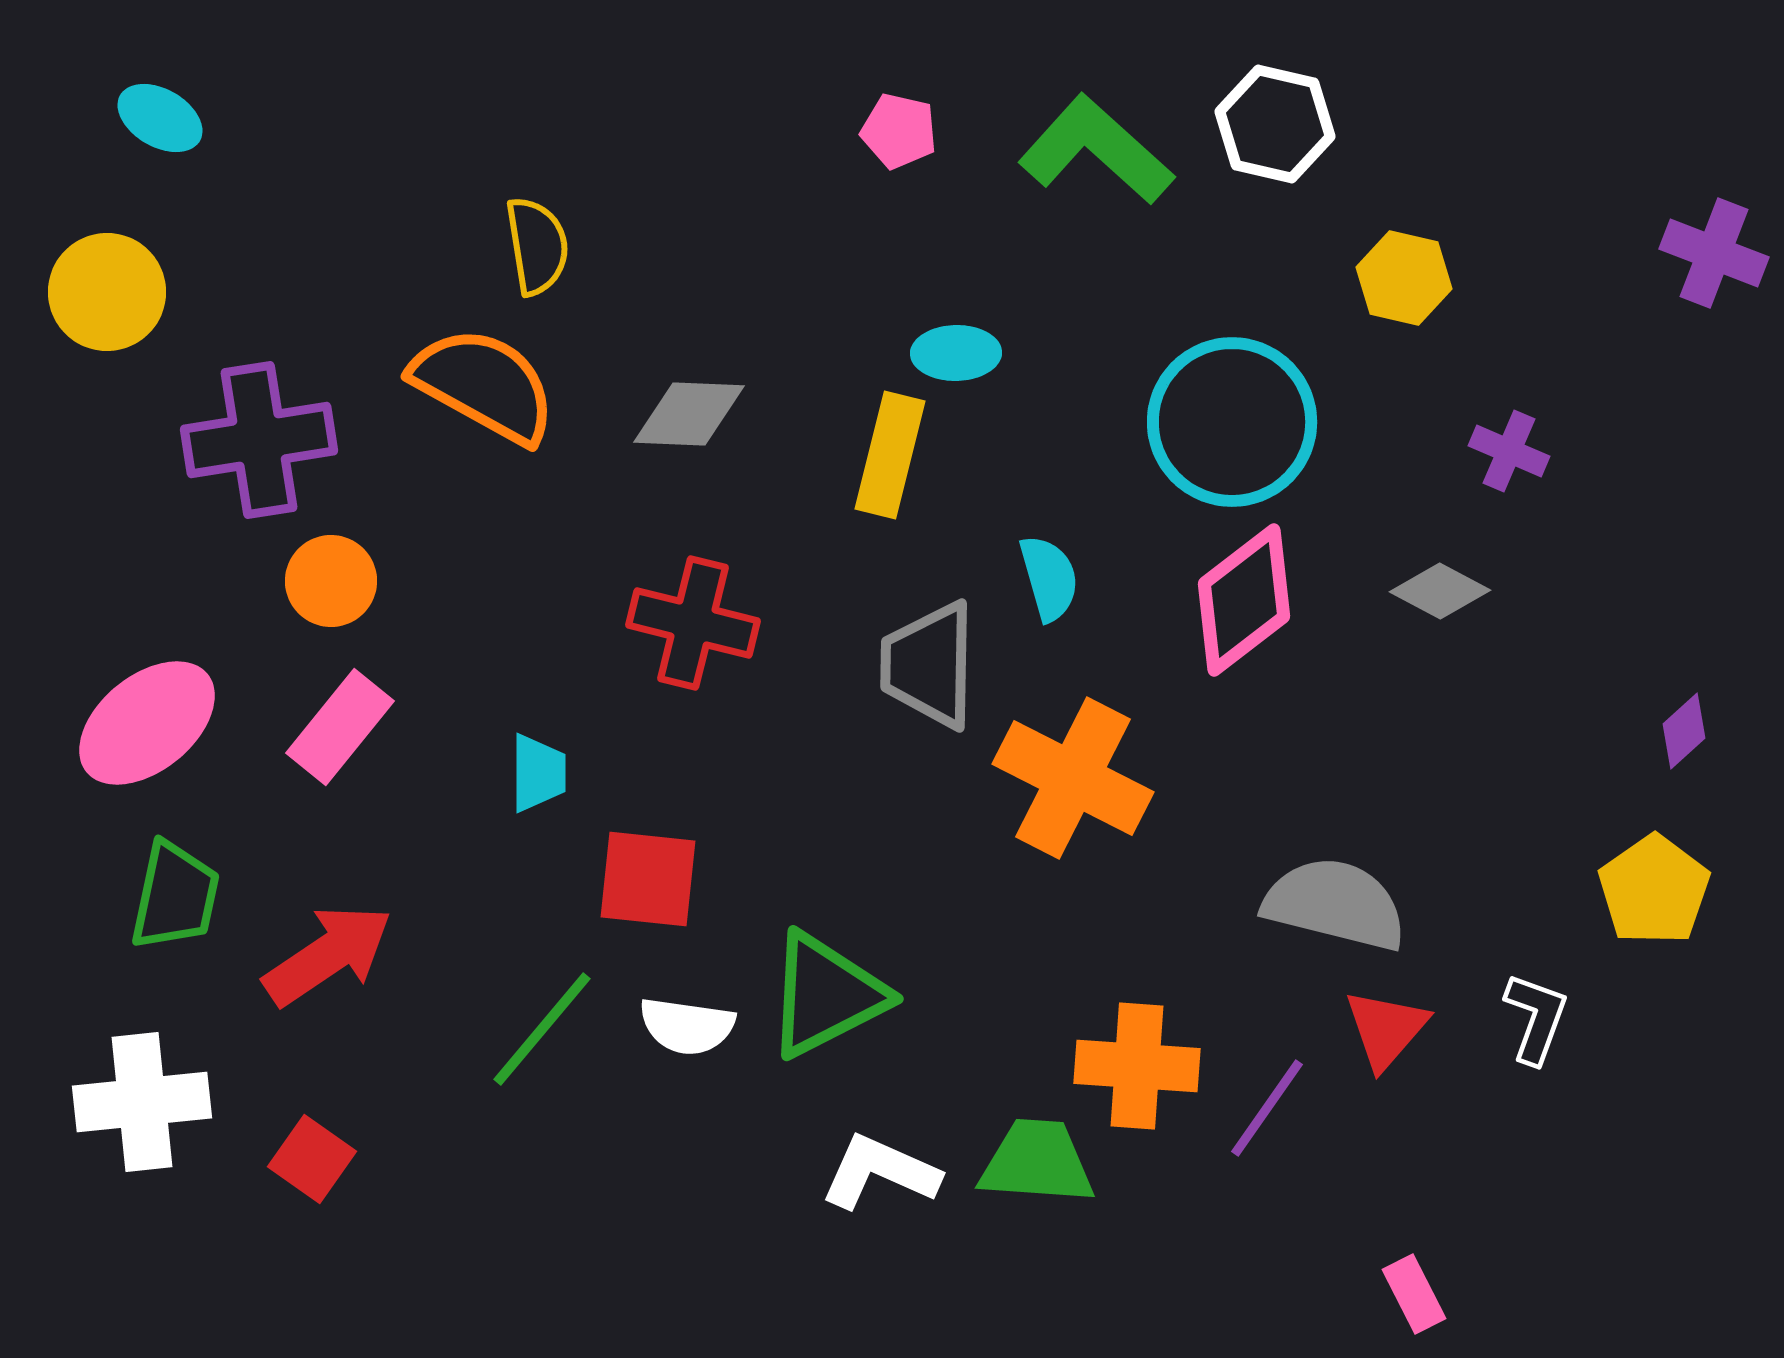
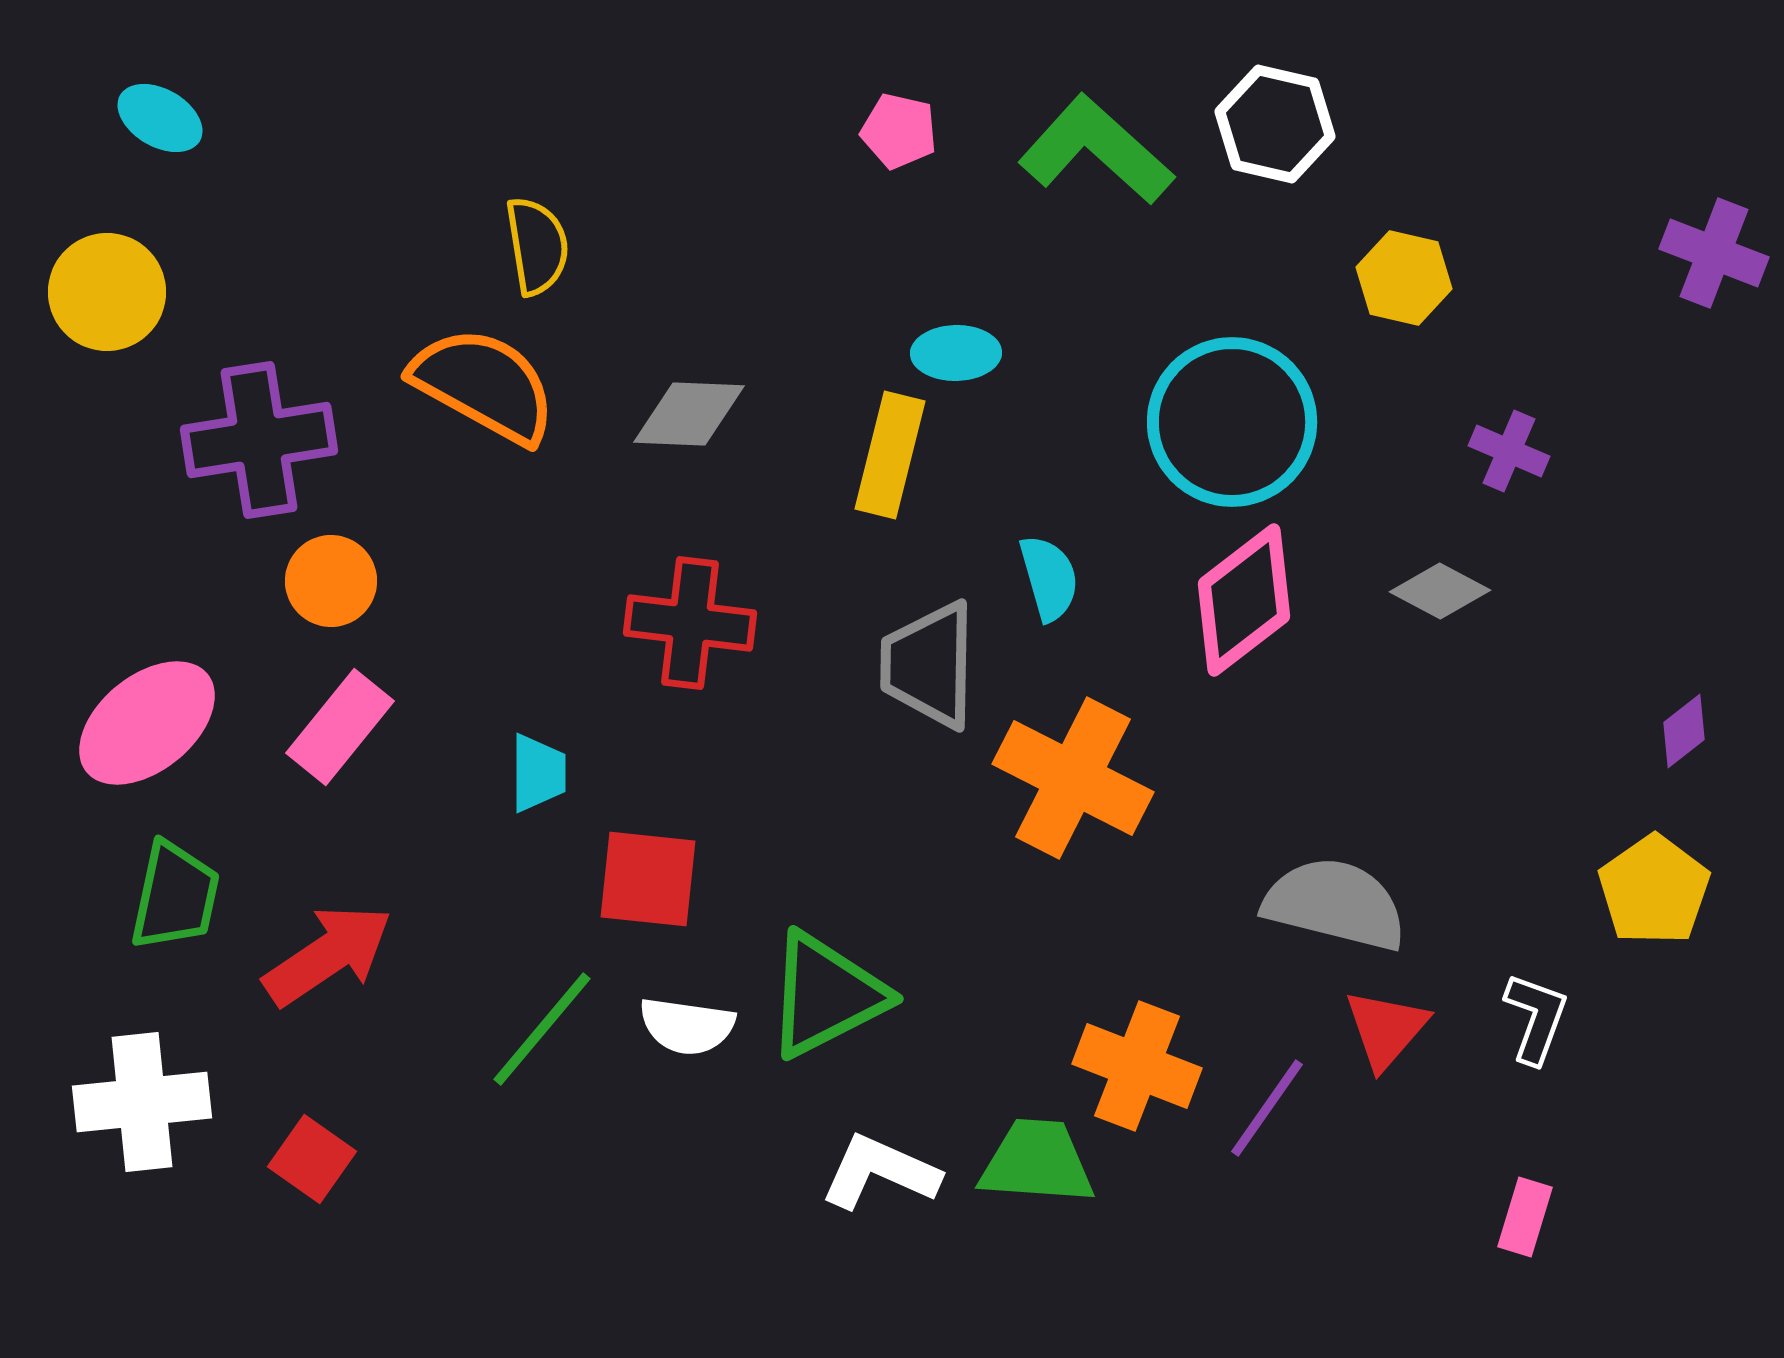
red cross at (693, 623): moved 3 px left; rotated 7 degrees counterclockwise
purple diamond at (1684, 731): rotated 4 degrees clockwise
orange cross at (1137, 1066): rotated 17 degrees clockwise
pink rectangle at (1414, 1294): moved 111 px right, 77 px up; rotated 44 degrees clockwise
